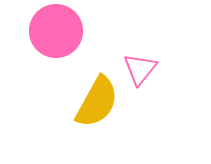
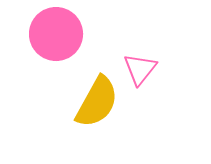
pink circle: moved 3 px down
